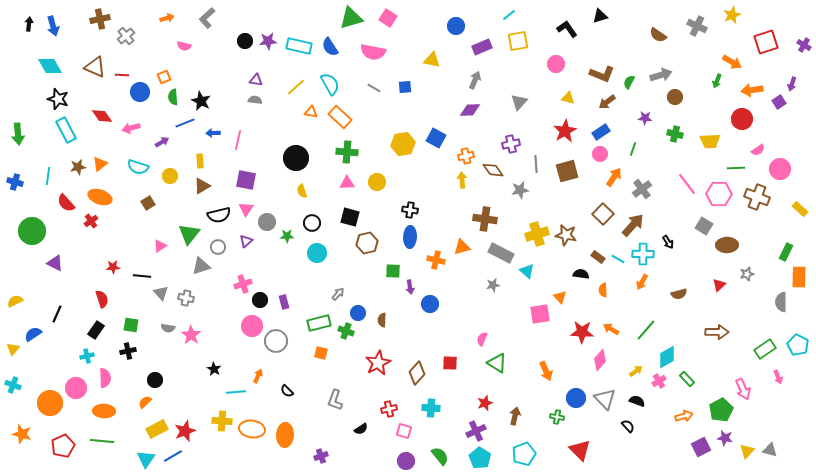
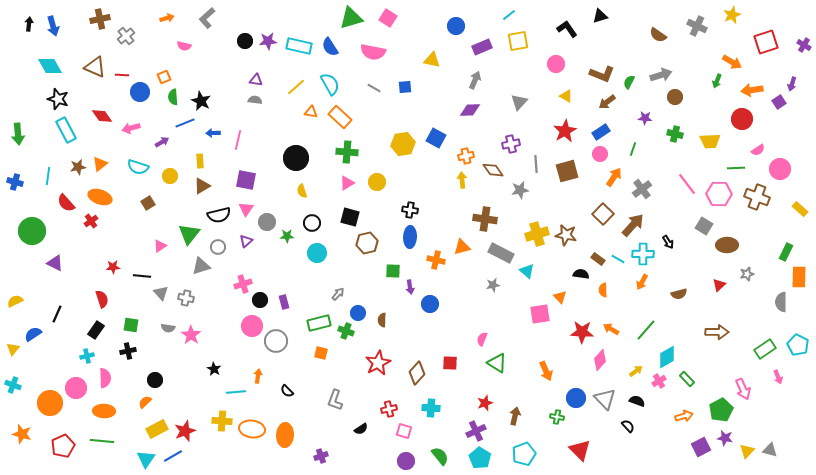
yellow triangle at (568, 98): moved 2 px left, 2 px up; rotated 16 degrees clockwise
pink triangle at (347, 183): rotated 28 degrees counterclockwise
brown rectangle at (598, 257): moved 2 px down
orange arrow at (258, 376): rotated 16 degrees counterclockwise
